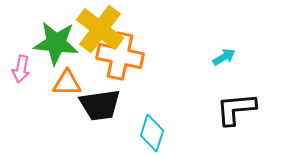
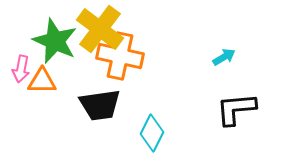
green star: moved 1 px left, 2 px up; rotated 18 degrees clockwise
orange triangle: moved 25 px left, 2 px up
cyan diamond: rotated 9 degrees clockwise
